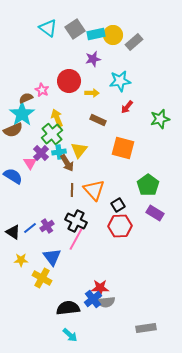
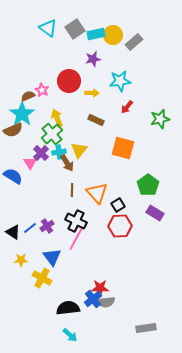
brown semicircle at (26, 98): moved 2 px right, 2 px up
brown rectangle at (98, 120): moved 2 px left
orange triangle at (94, 190): moved 3 px right, 3 px down
